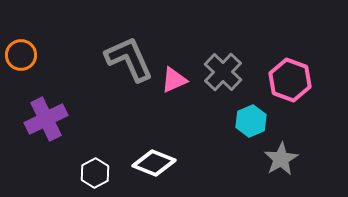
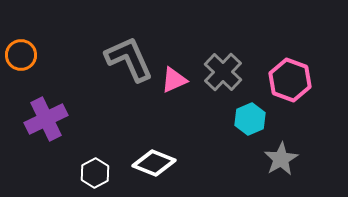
cyan hexagon: moved 1 px left, 2 px up
